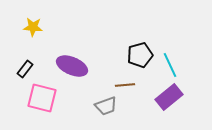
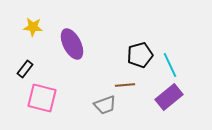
purple ellipse: moved 22 px up; rotated 40 degrees clockwise
gray trapezoid: moved 1 px left, 1 px up
